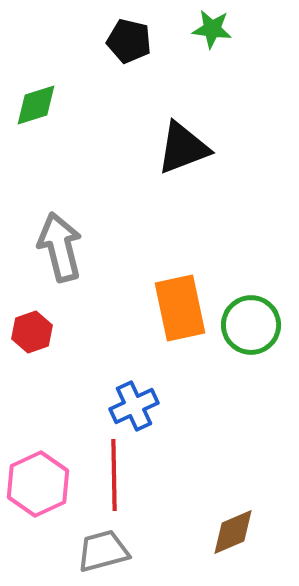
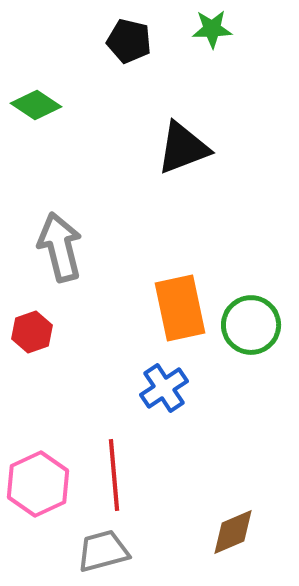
green star: rotated 9 degrees counterclockwise
green diamond: rotated 51 degrees clockwise
blue cross: moved 30 px right, 18 px up; rotated 9 degrees counterclockwise
red line: rotated 4 degrees counterclockwise
